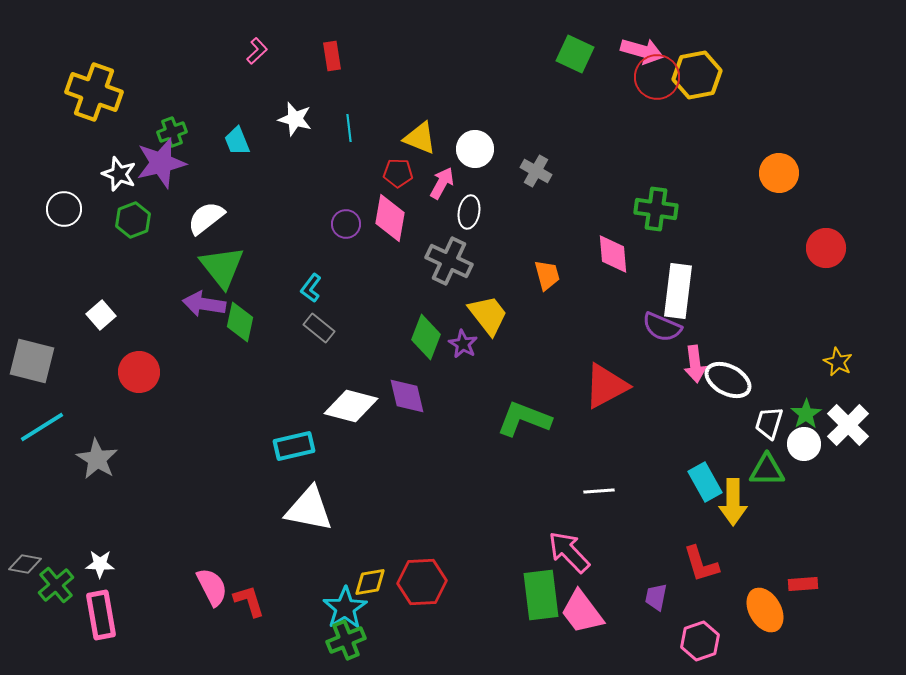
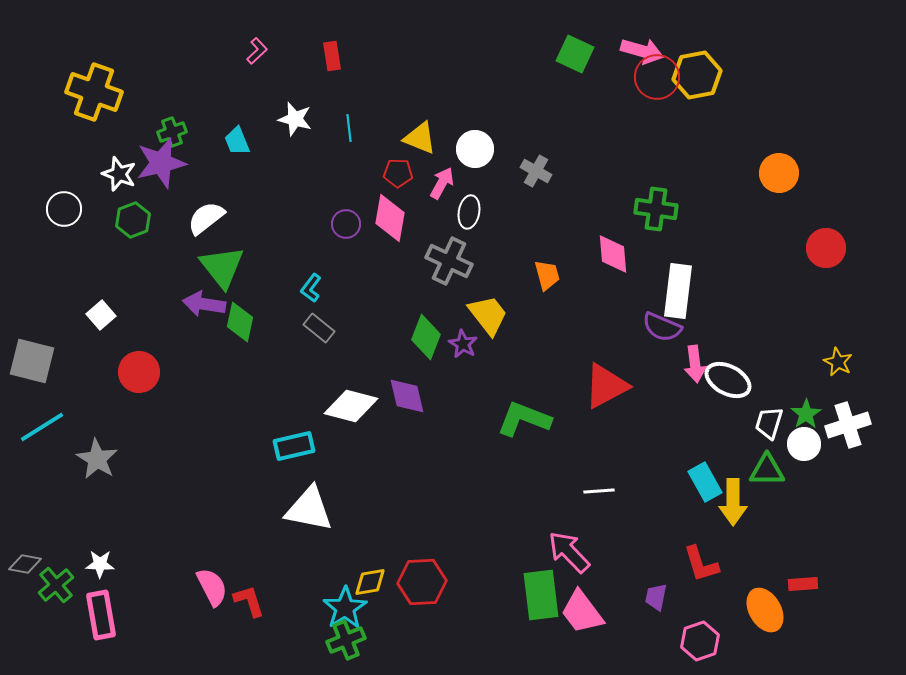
white cross at (848, 425): rotated 27 degrees clockwise
